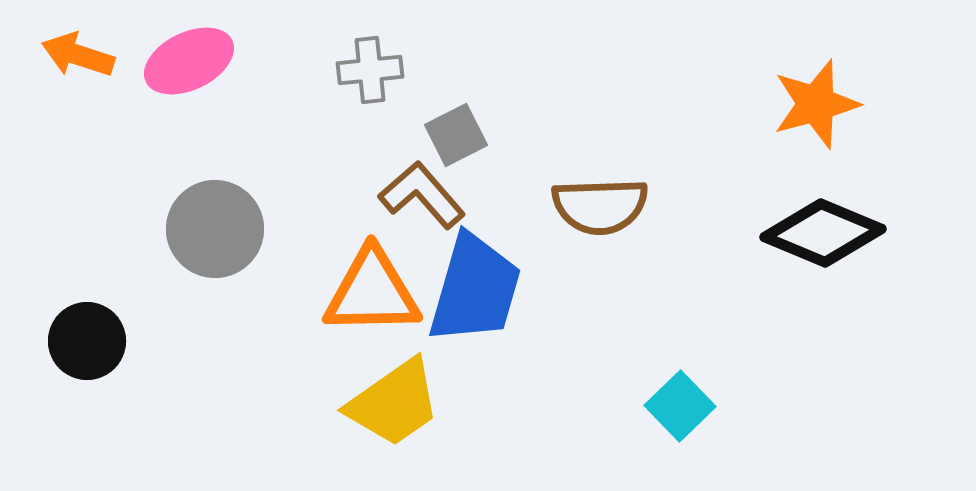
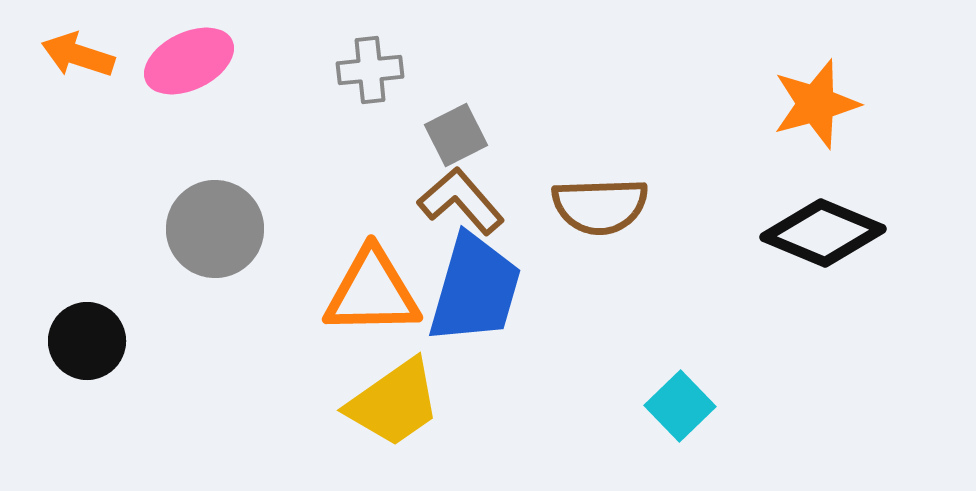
brown L-shape: moved 39 px right, 6 px down
